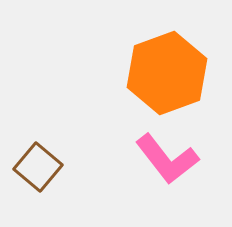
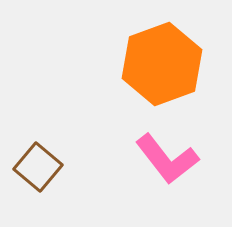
orange hexagon: moved 5 px left, 9 px up
